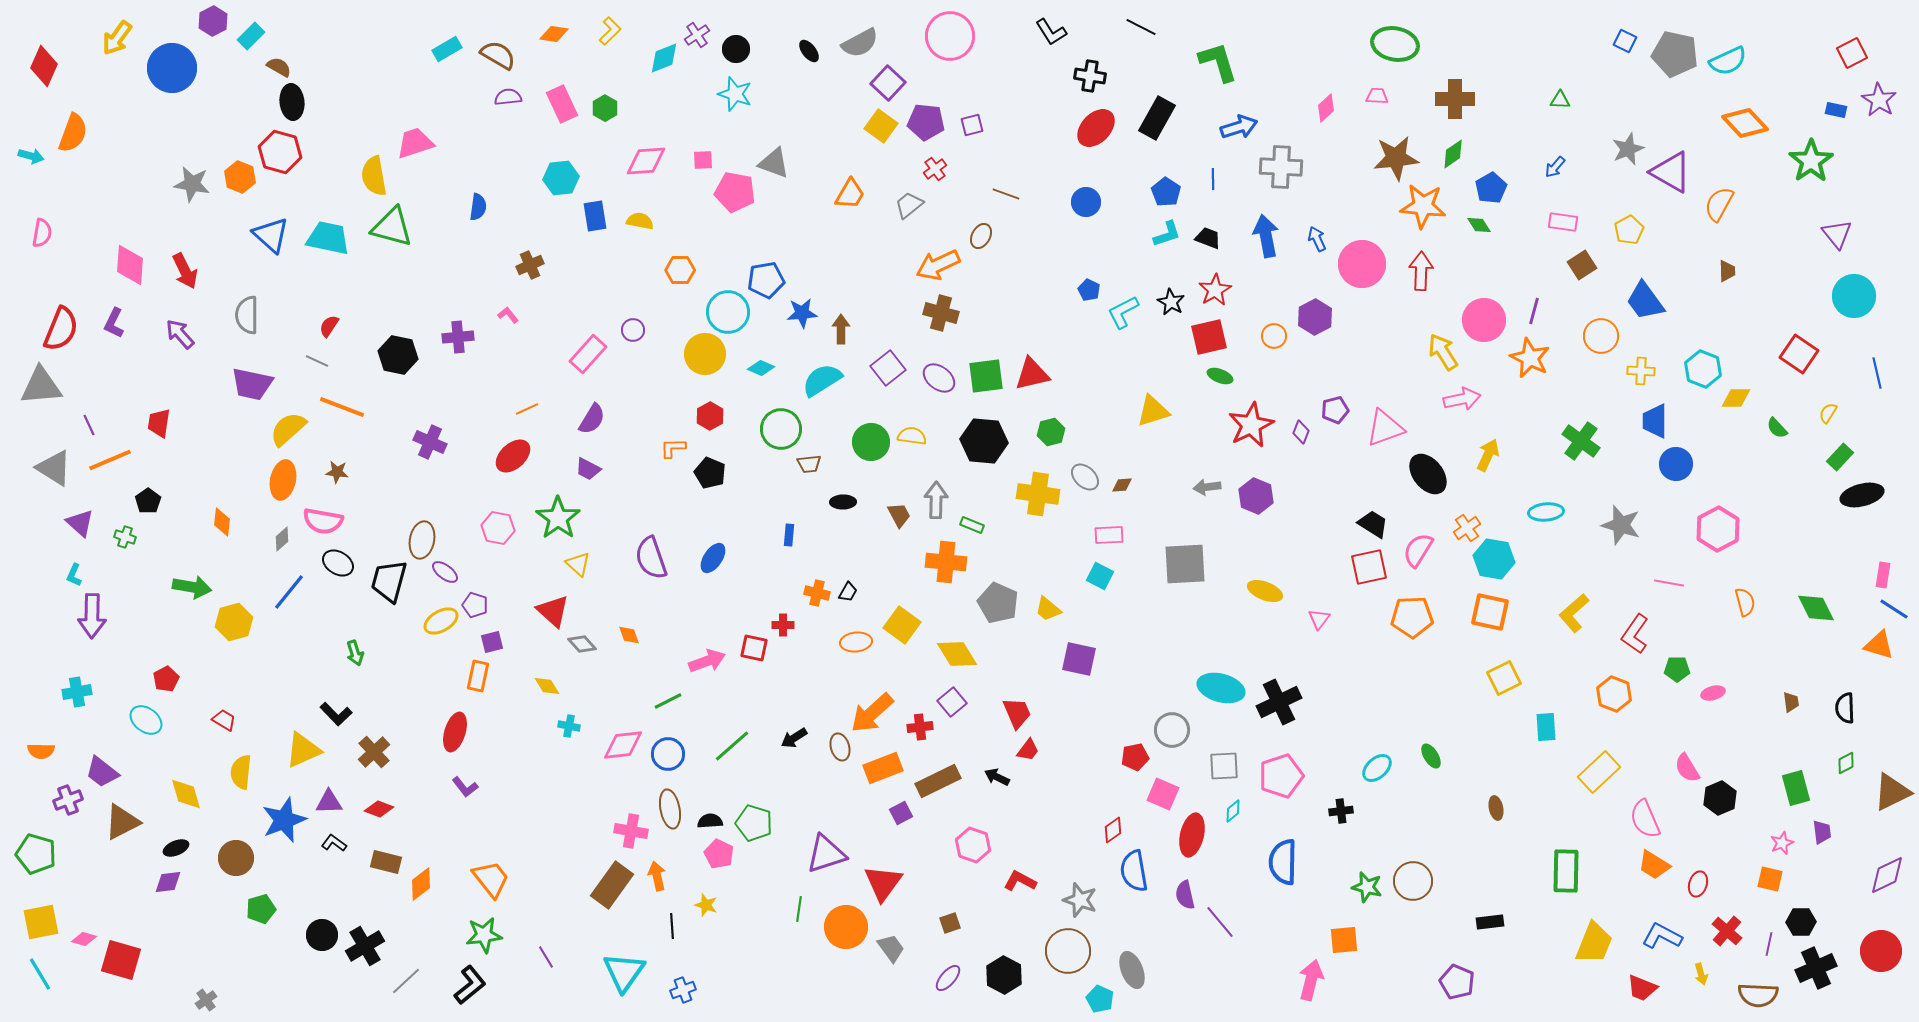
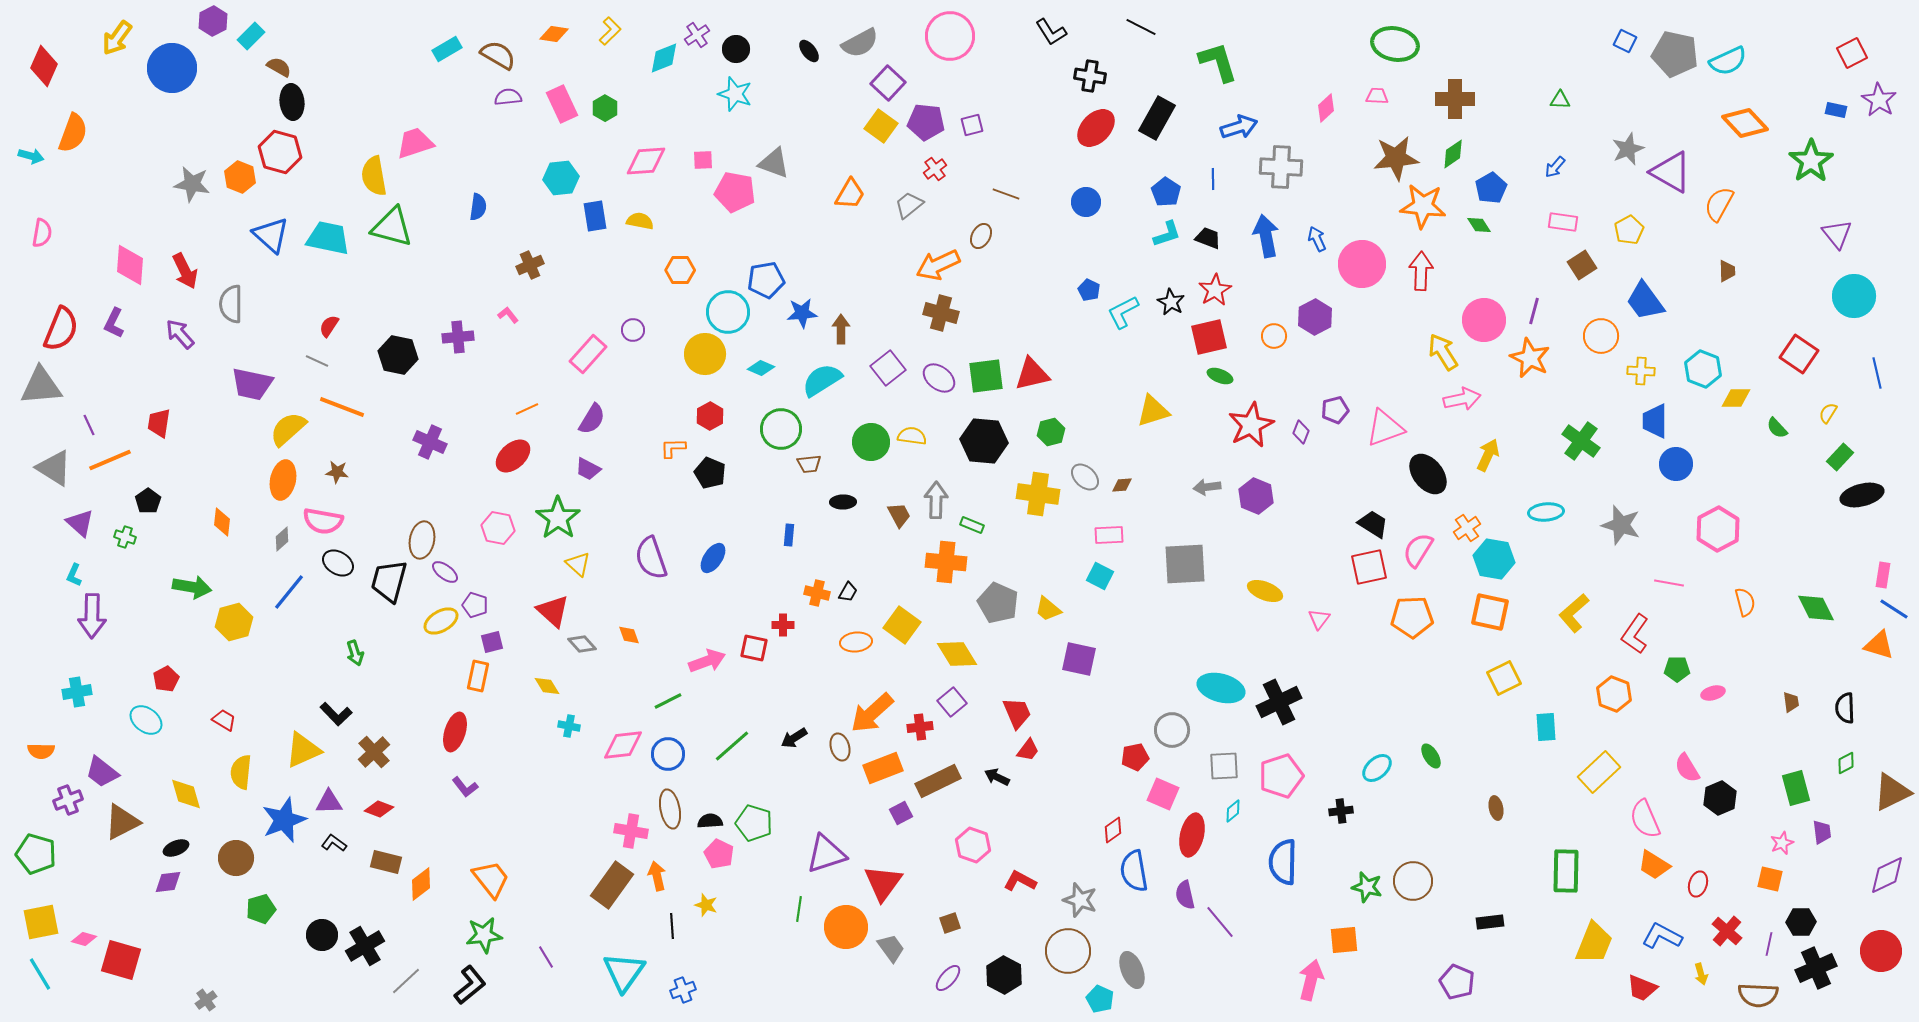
gray semicircle at (247, 315): moved 16 px left, 11 px up
